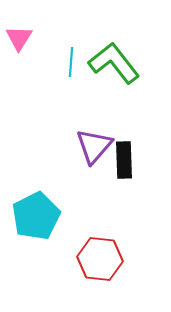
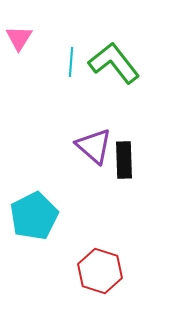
purple triangle: rotated 30 degrees counterclockwise
cyan pentagon: moved 2 px left
red hexagon: moved 12 px down; rotated 12 degrees clockwise
